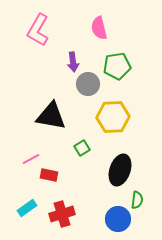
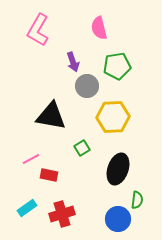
purple arrow: rotated 12 degrees counterclockwise
gray circle: moved 1 px left, 2 px down
black ellipse: moved 2 px left, 1 px up
